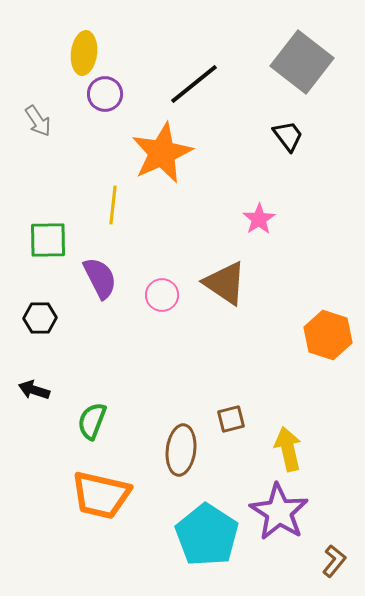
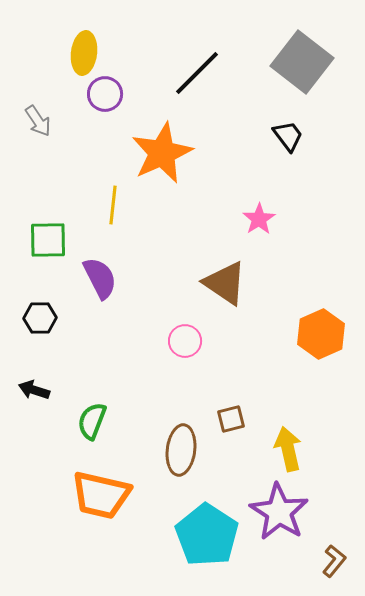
black line: moved 3 px right, 11 px up; rotated 6 degrees counterclockwise
pink circle: moved 23 px right, 46 px down
orange hexagon: moved 7 px left, 1 px up; rotated 18 degrees clockwise
